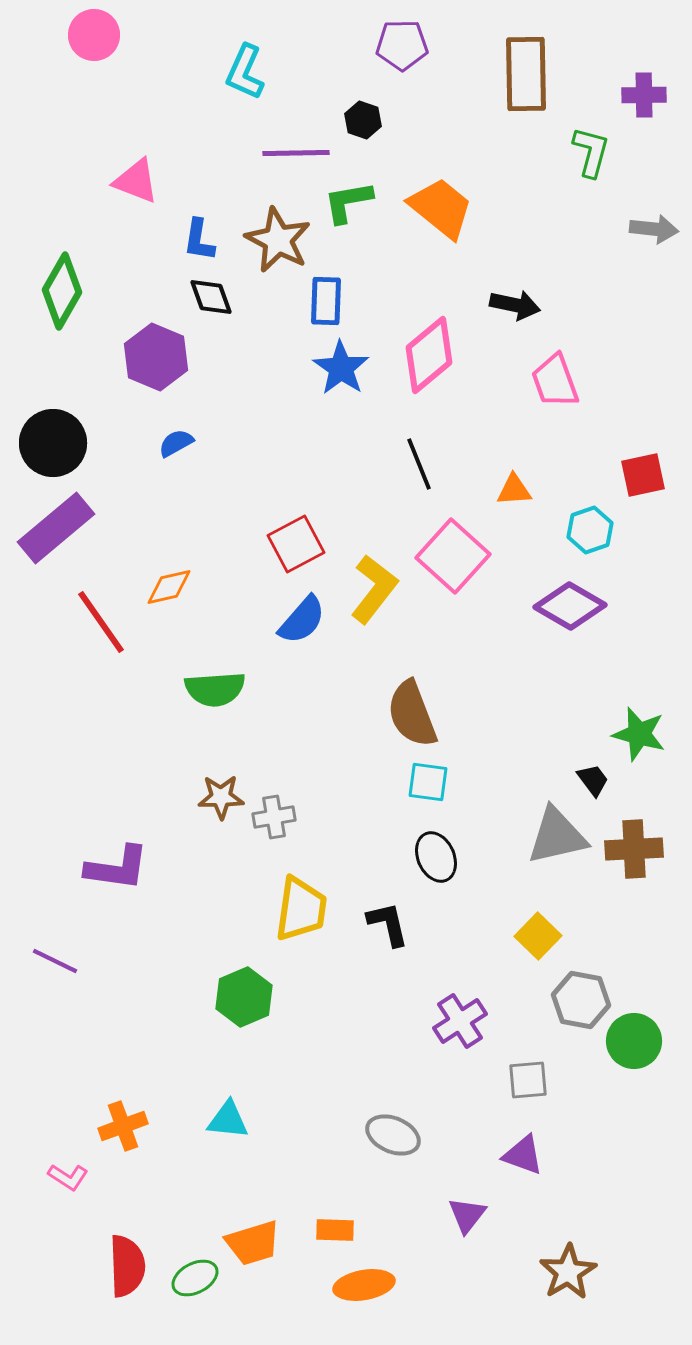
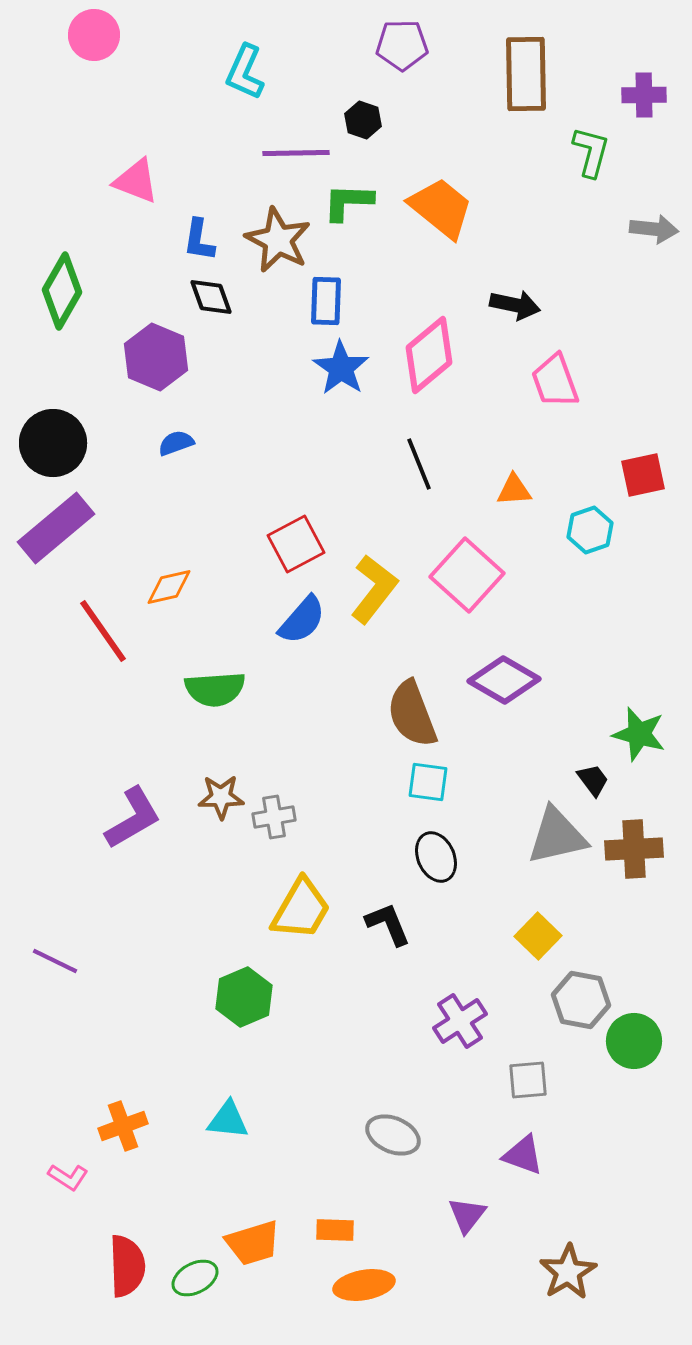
green L-shape at (348, 202): rotated 12 degrees clockwise
blue semicircle at (176, 443): rotated 9 degrees clockwise
pink square at (453, 556): moved 14 px right, 19 px down
purple diamond at (570, 606): moved 66 px left, 74 px down
red line at (101, 622): moved 2 px right, 9 px down
purple L-shape at (117, 868): moved 16 px right, 50 px up; rotated 38 degrees counterclockwise
yellow trapezoid at (301, 909): rotated 22 degrees clockwise
black L-shape at (388, 924): rotated 9 degrees counterclockwise
